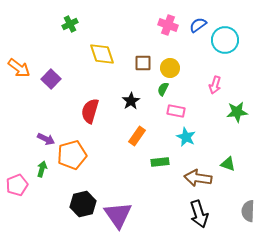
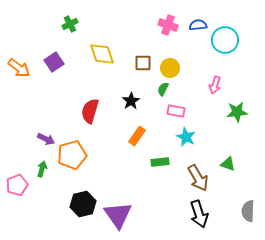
blue semicircle: rotated 30 degrees clockwise
purple square: moved 3 px right, 17 px up; rotated 12 degrees clockwise
brown arrow: rotated 128 degrees counterclockwise
